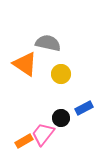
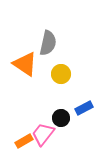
gray semicircle: rotated 90 degrees clockwise
